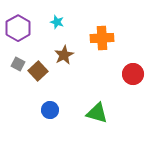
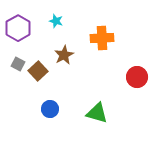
cyan star: moved 1 px left, 1 px up
red circle: moved 4 px right, 3 px down
blue circle: moved 1 px up
